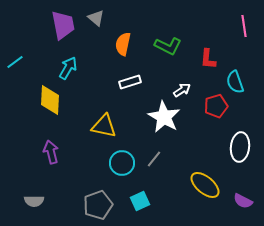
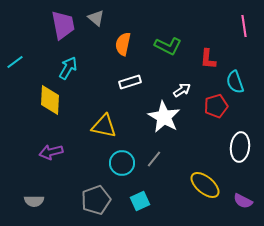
purple arrow: rotated 90 degrees counterclockwise
gray pentagon: moved 2 px left, 5 px up
